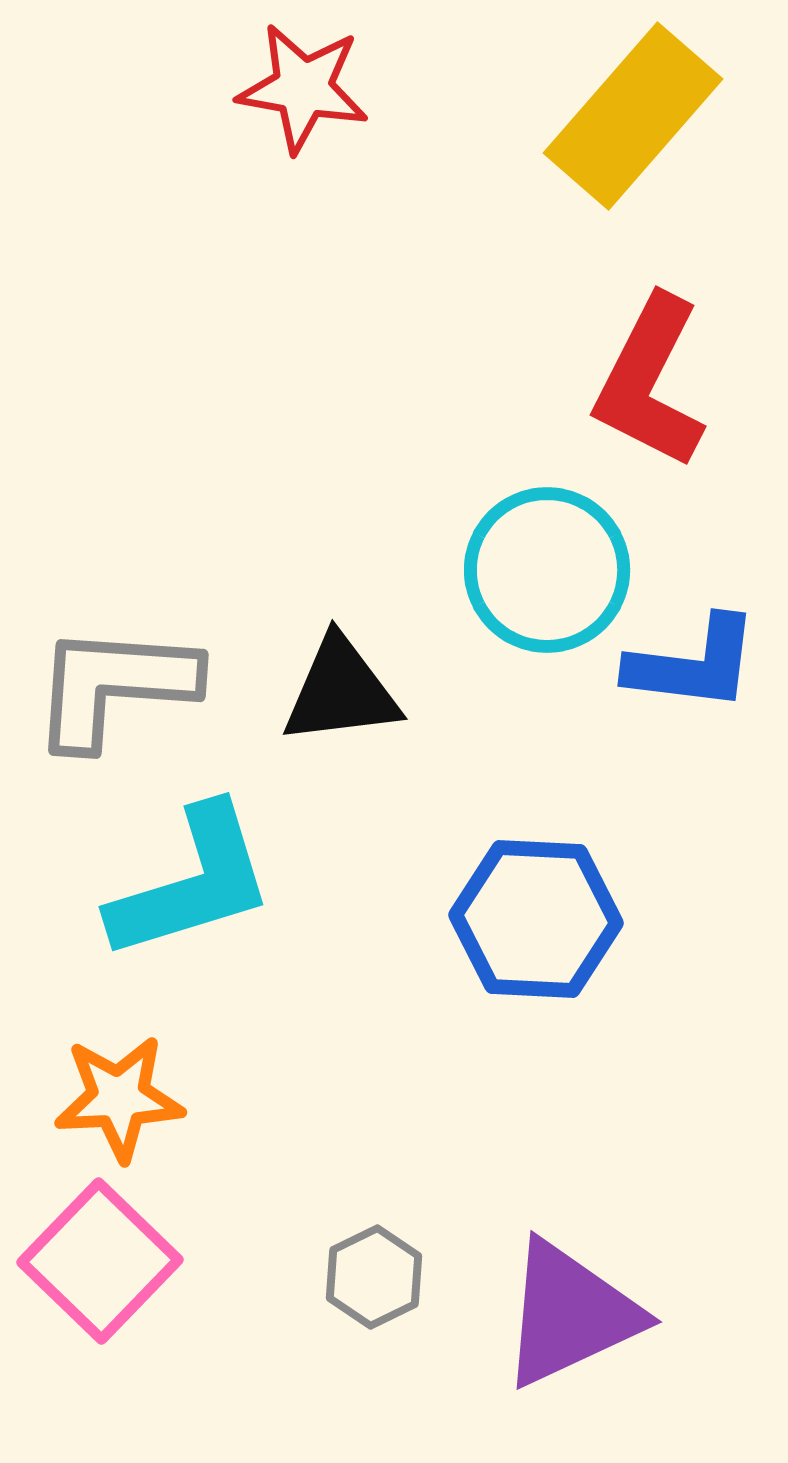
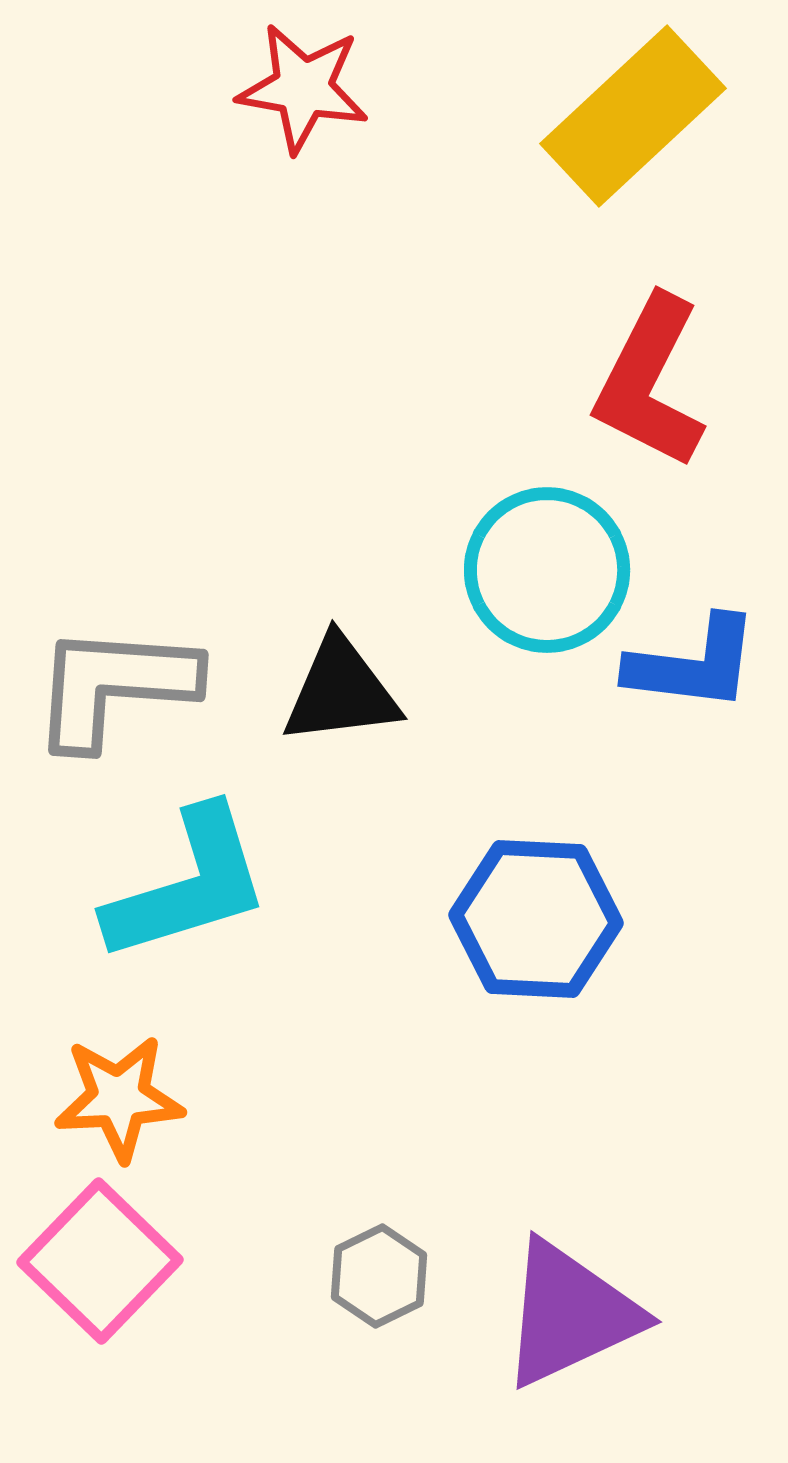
yellow rectangle: rotated 6 degrees clockwise
cyan L-shape: moved 4 px left, 2 px down
gray hexagon: moved 5 px right, 1 px up
